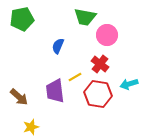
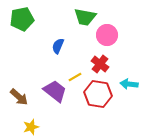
cyan arrow: rotated 24 degrees clockwise
purple trapezoid: rotated 135 degrees clockwise
